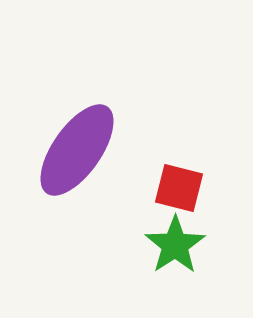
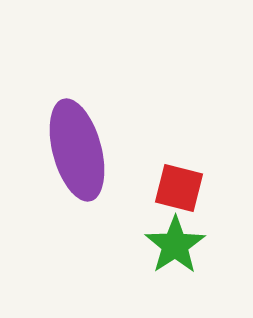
purple ellipse: rotated 50 degrees counterclockwise
